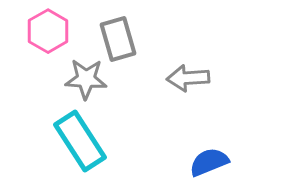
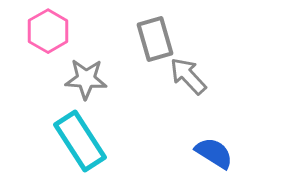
gray rectangle: moved 37 px right
gray arrow: moved 2 px up; rotated 51 degrees clockwise
blue semicircle: moved 5 px right, 9 px up; rotated 54 degrees clockwise
